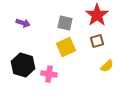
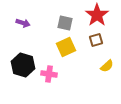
brown square: moved 1 px left, 1 px up
